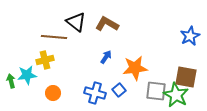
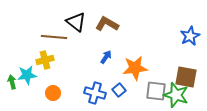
green arrow: moved 1 px right, 1 px down
green star: rotated 10 degrees counterclockwise
